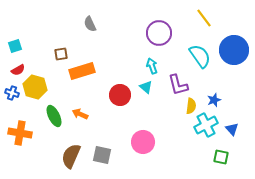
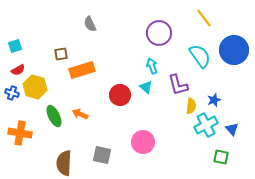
orange rectangle: moved 1 px up
brown semicircle: moved 7 px left, 7 px down; rotated 20 degrees counterclockwise
